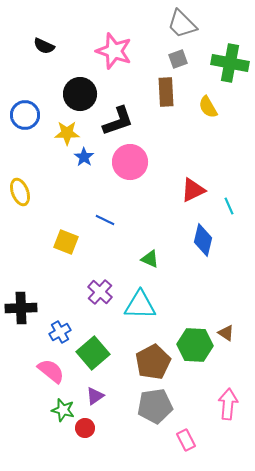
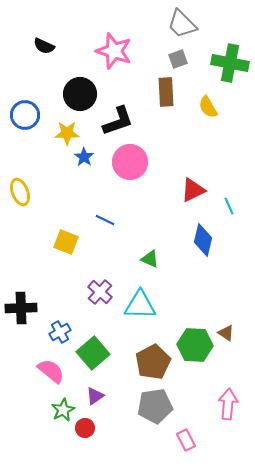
green star: rotated 30 degrees clockwise
